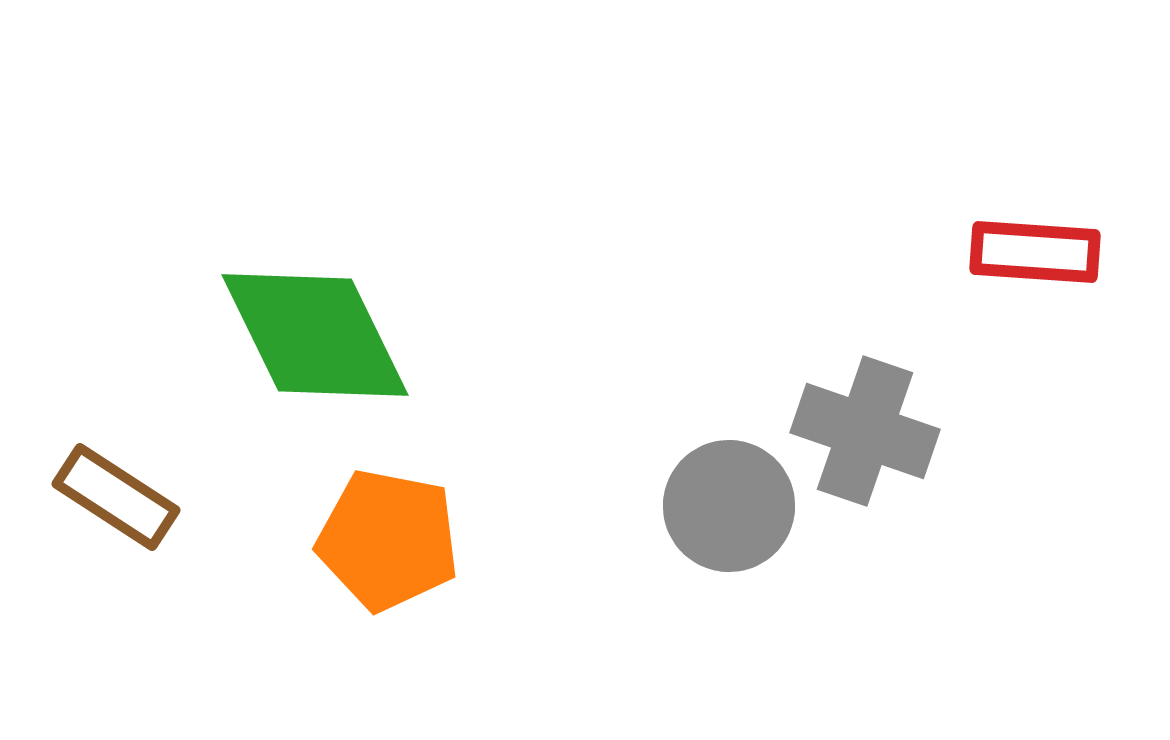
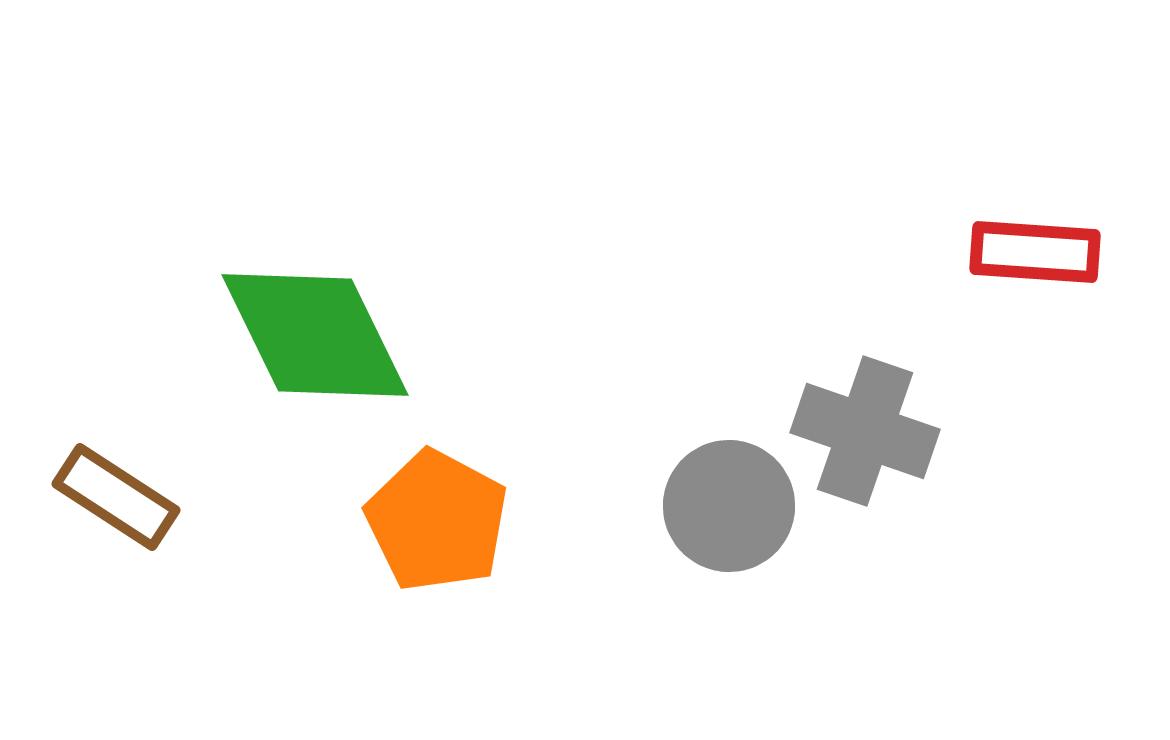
orange pentagon: moved 49 px right, 19 px up; rotated 17 degrees clockwise
